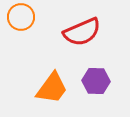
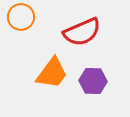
purple hexagon: moved 3 px left
orange trapezoid: moved 15 px up
